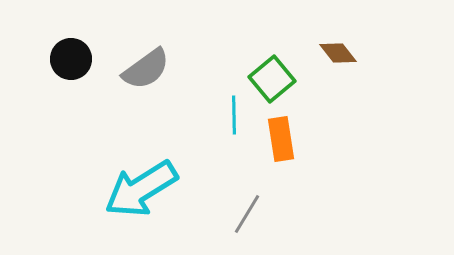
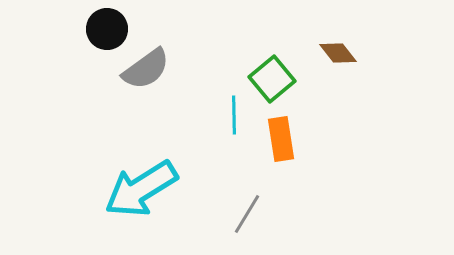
black circle: moved 36 px right, 30 px up
